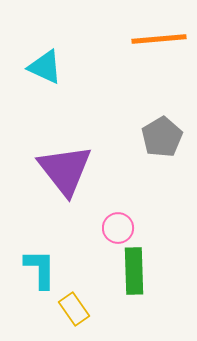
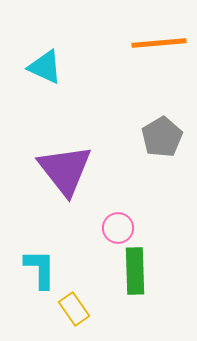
orange line: moved 4 px down
green rectangle: moved 1 px right
